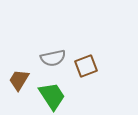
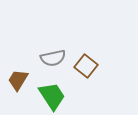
brown square: rotated 30 degrees counterclockwise
brown trapezoid: moved 1 px left
